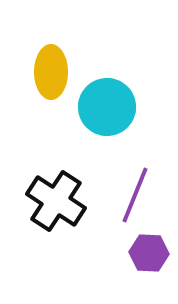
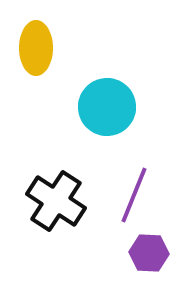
yellow ellipse: moved 15 px left, 24 px up
purple line: moved 1 px left
